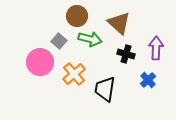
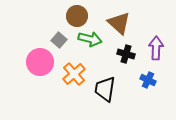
gray square: moved 1 px up
blue cross: rotated 21 degrees counterclockwise
